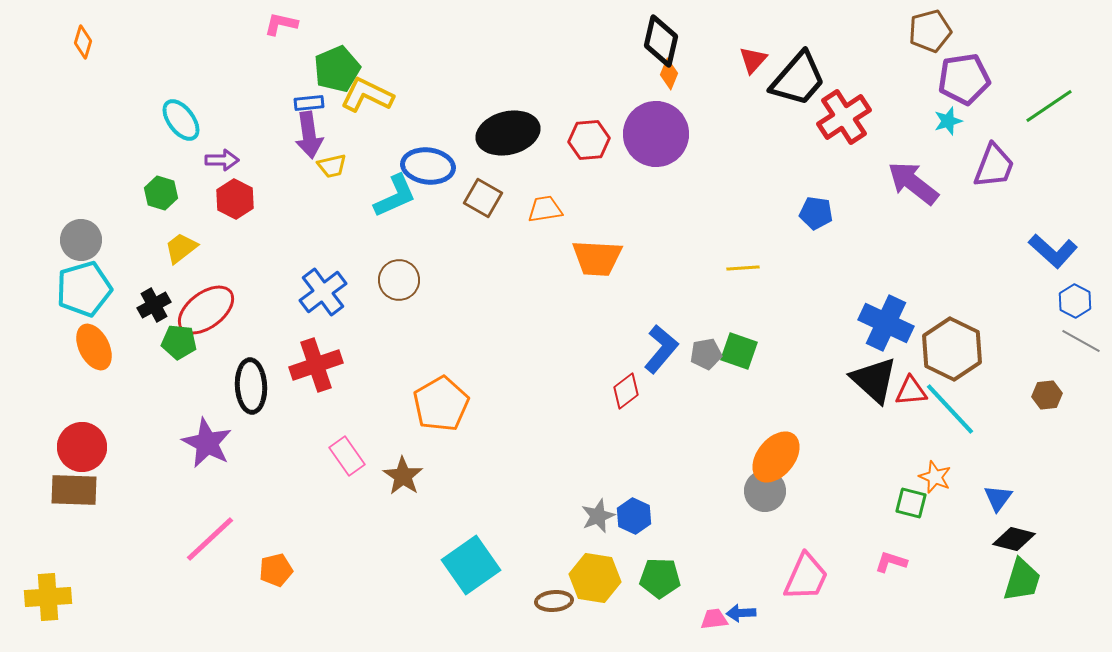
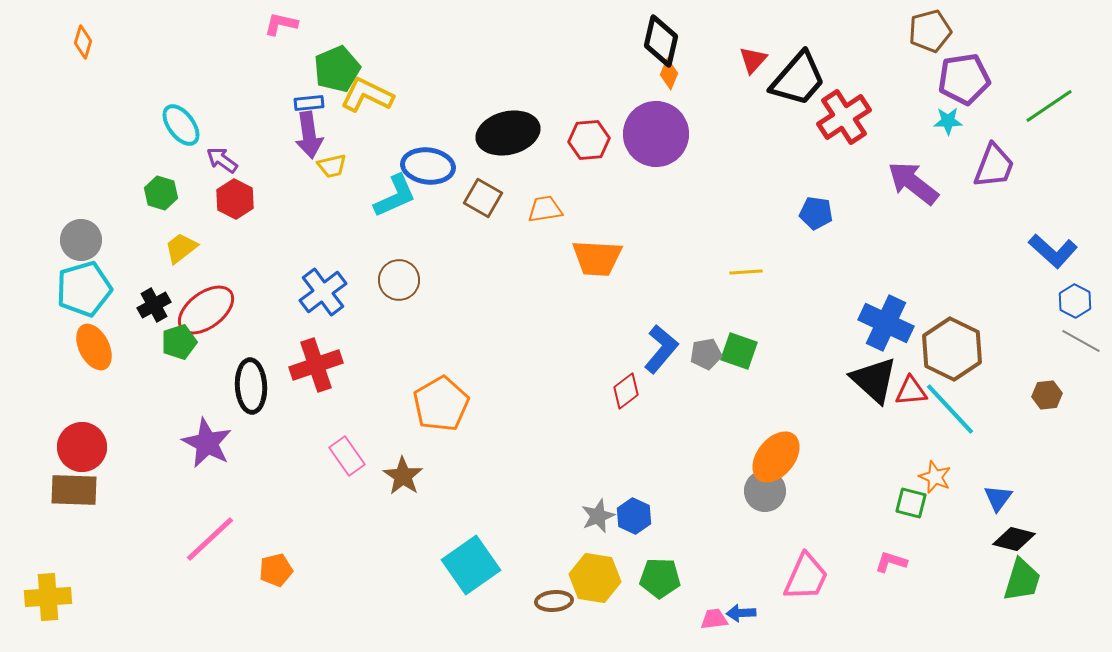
cyan ellipse at (181, 120): moved 5 px down
cyan star at (948, 121): rotated 16 degrees clockwise
purple arrow at (222, 160): rotated 144 degrees counterclockwise
yellow line at (743, 268): moved 3 px right, 4 px down
green pentagon at (179, 342): rotated 24 degrees counterclockwise
